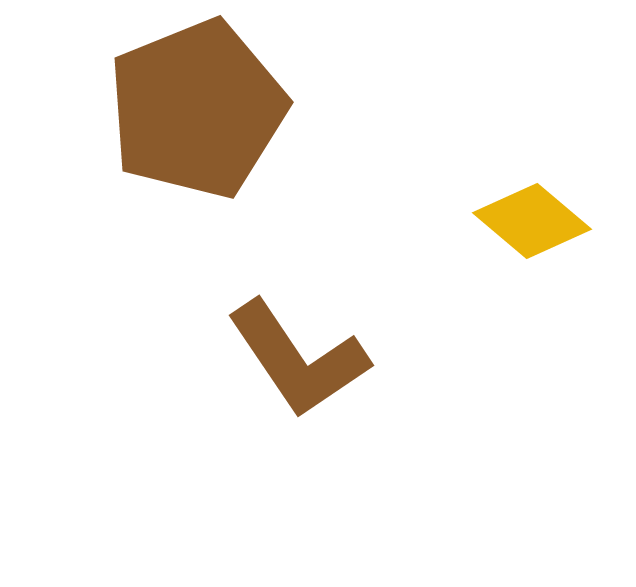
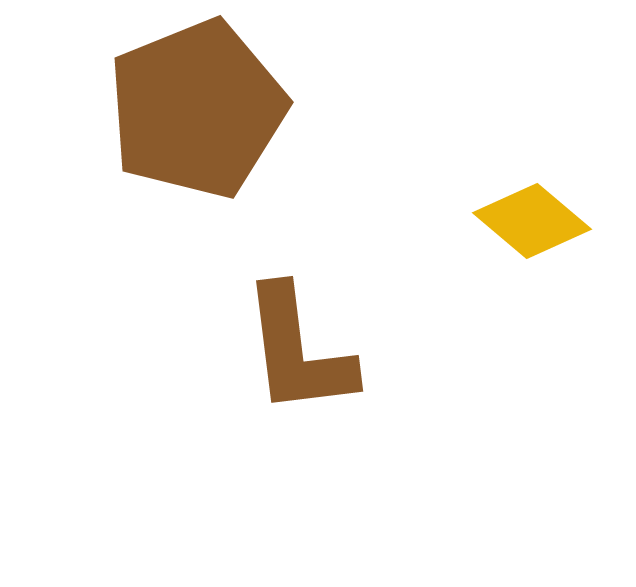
brown L-shape: moved 8 px up; rotated 27 degrees clockwise
